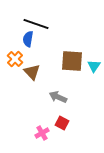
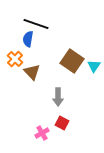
brown square: rotated 30 degrees clockwise
gray arrow: rotated 114 degrees counterclockwise
